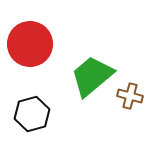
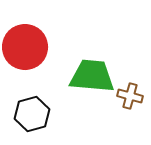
red circle: moved 5 px left, 3 px down
green trapezoid: rotated 45 degrees clockwise
